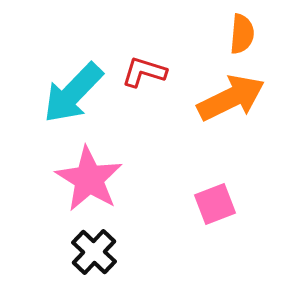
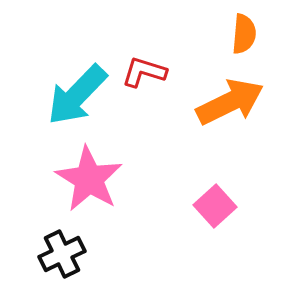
orange semicircle: moved 2 px right
cyan arrow: moved 4 px right, 2 px down
orange arrow: moved 1 px left, 4 px down
pink square: moved 2 px down; rotated 21 degrees counterclockwise
black cross: moved 32 px left, 2 px down; rotated 21 degrees clockwise
